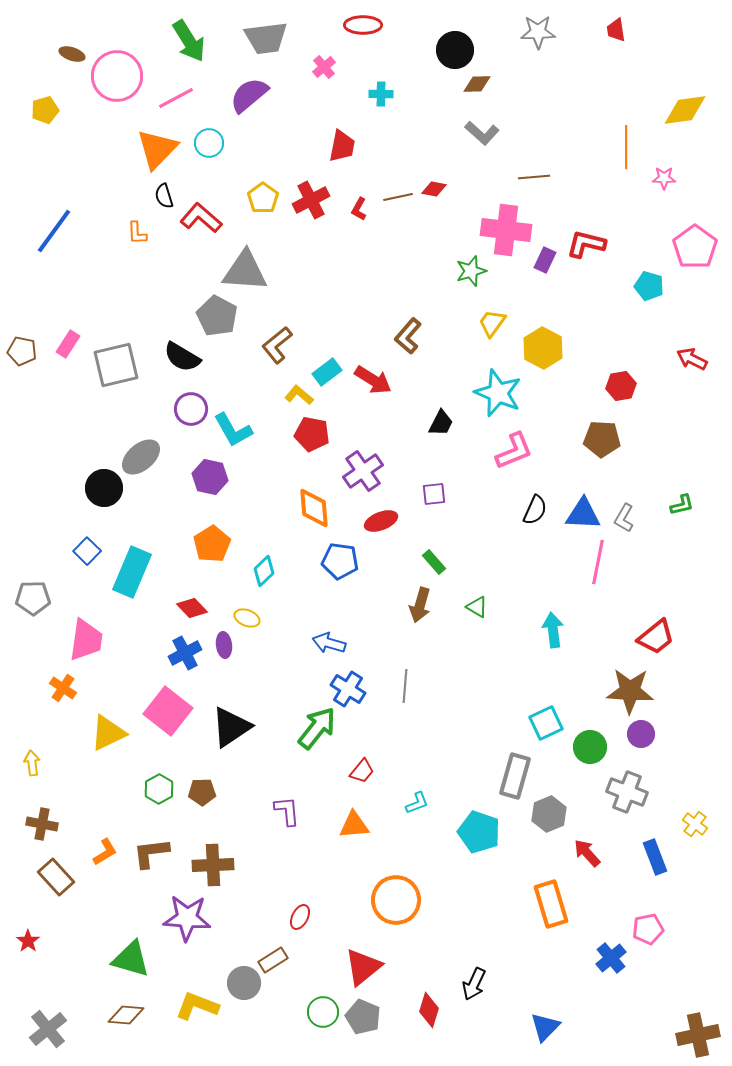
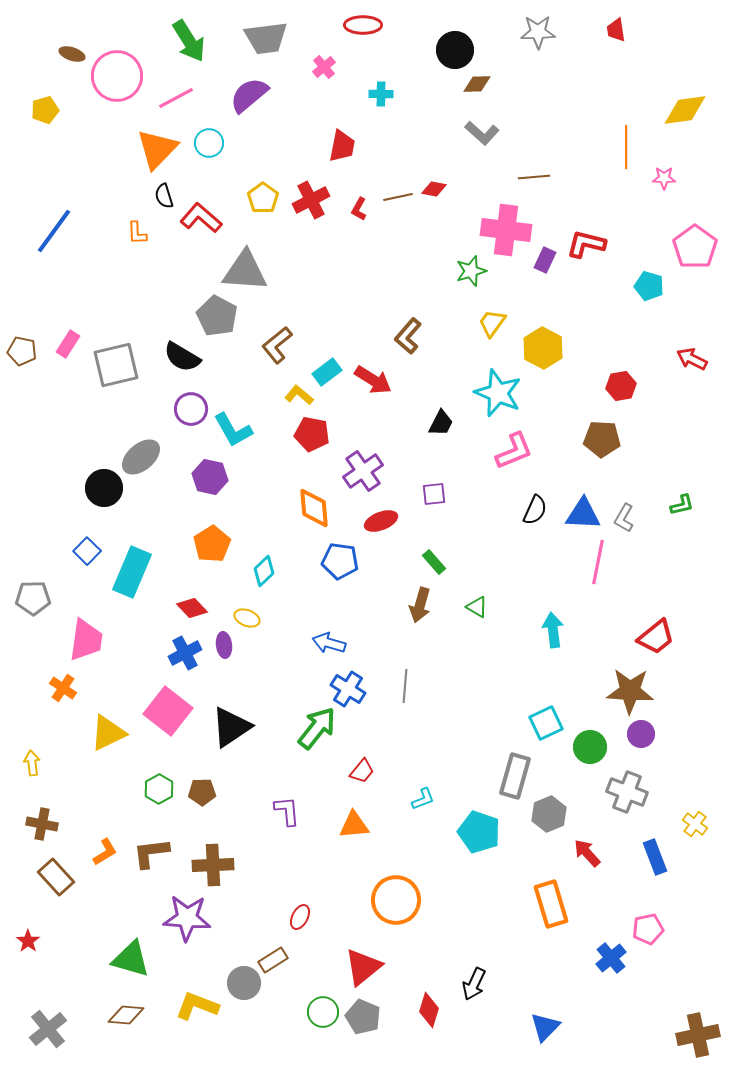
cyan L-shape at (417, 803): moved 6 px right, 4 px up
